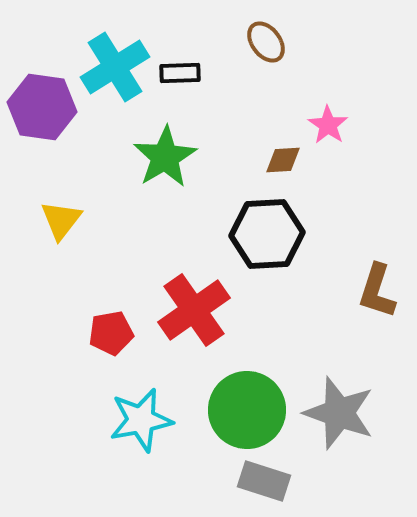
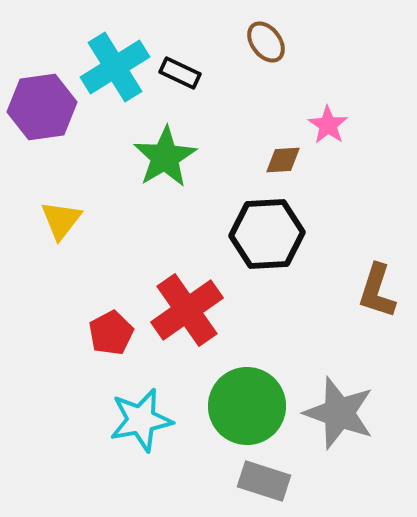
black rectangle: rotated 27 degrees clockwise
purple hexagon: rotated 16 degrees counterclockwise
red cross: moved 7 px left
red pentagon: rotated 18 degrees counterclockwise
green circle: moved 4 px up
